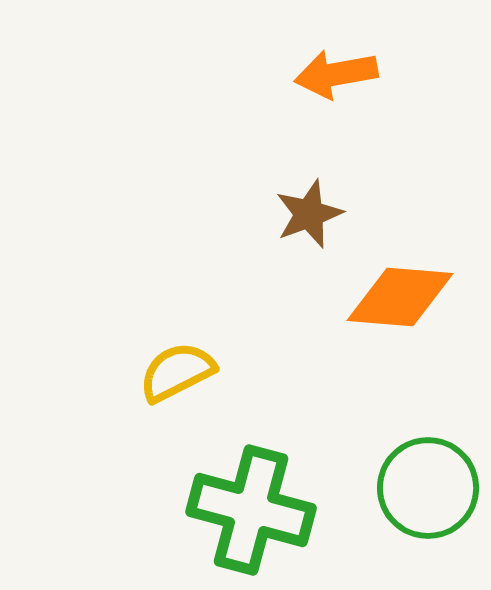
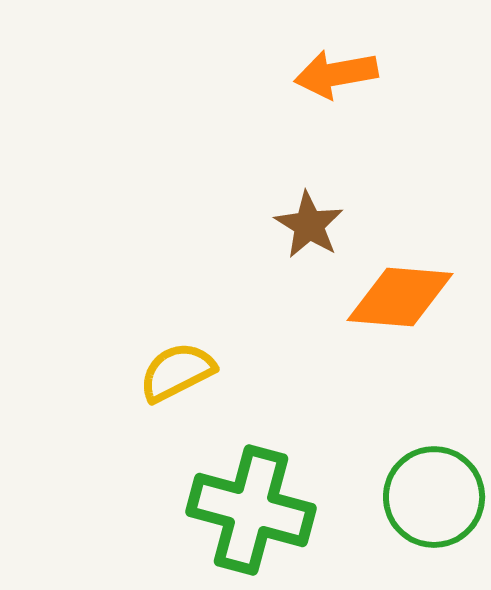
brown star: moved 11 px down; rotated 20 degrees counterclockwise
green circle: moved 6 px right, 9 px down
